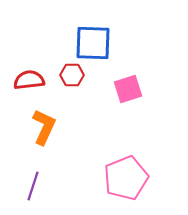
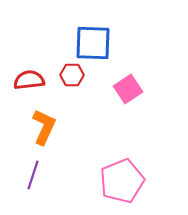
pink square: rotated 16 degrees counterclockwise
pink pentagon: moved 4 px left, 3 px down
purple line: moved 11 px up
